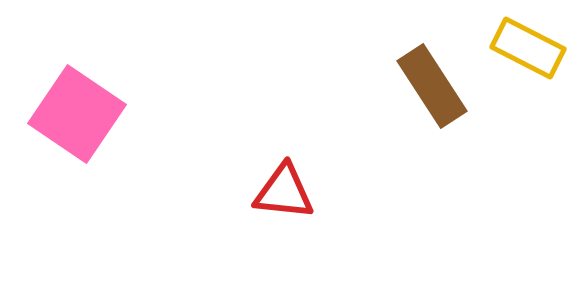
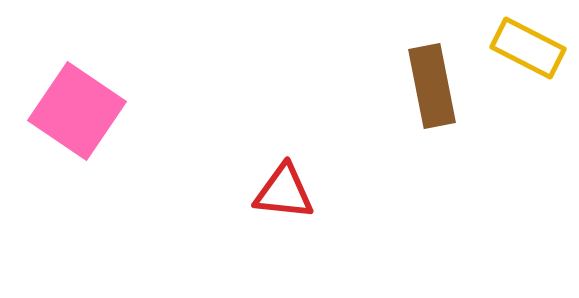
brown rectangle: rotated 22 degrees clockwise
pink square: moved 3 px up
